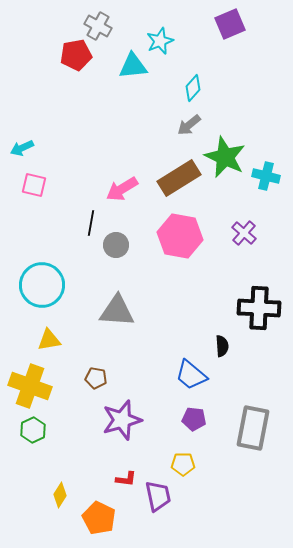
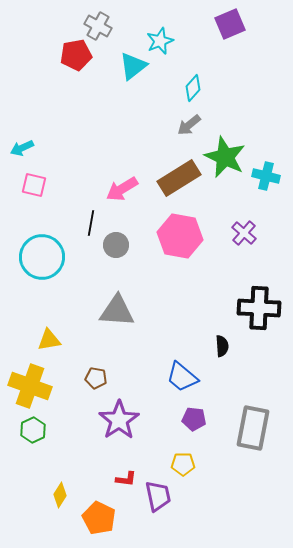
cyan triangle: rotated 32 degrees counterclockwise
cyan circle: moved 28 px up
blue trapezoid: moved 9 px left, 2 px down
purple star: moved 3 px left; rotated 18 degrees counterclockwise
